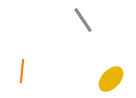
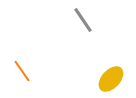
orange line: rotated 40 degrees counterclockwise
